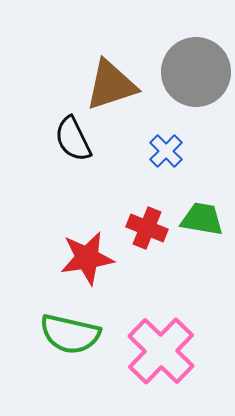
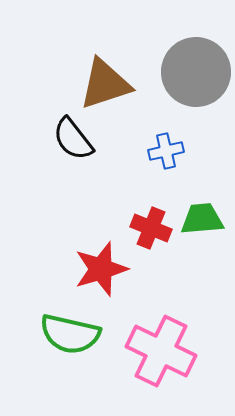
brown triangle: moved 6 px left, 1 px up
black semicircle: rotated 12 degrees counterclockwise
blue cross: rotated 32 degrees clockwise
green trapezoid: rotated 15 degrees counterclockwise
red cross: moved 4 px right
red star: moved 14 px right, 11 px down; rotated 8 degrees counterclockwise
pink cross: rotated 18 degrees counterclockwise
